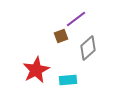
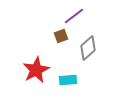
purple line: moved 2 px left, 3 px up
